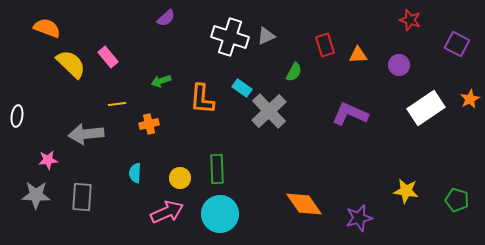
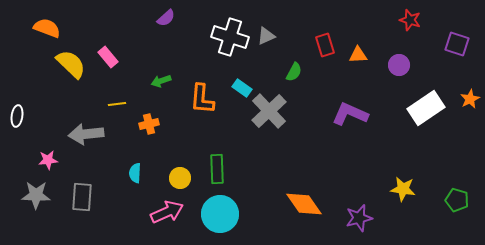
purple square: rotated 10 degrees counterclockwise
yellow star: moved 3 px left, 2 px up
